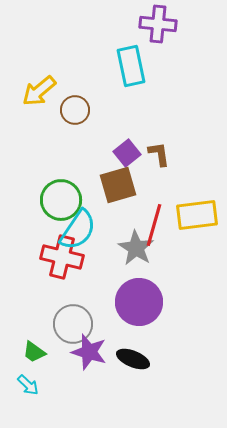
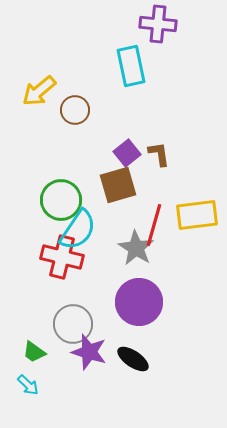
black ellipse: rotated 12 degrees clockwise
